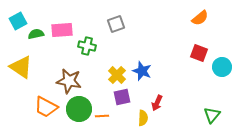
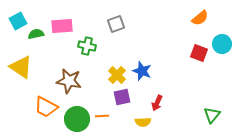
pink rectangle: moved 4 px up
cyan circle: moved 23 px up
green circle: moved 2 px left, 10 px down
yellow semicircle: moved 4 px down; rotated 84 degrees clockwise
